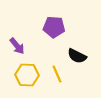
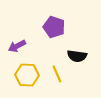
purple pentagon: rotated 15 degrees clockwise
purple arrow: rotated 102 degrees clockwise
black semicircle: rotated 18 degrees counterclockwise
